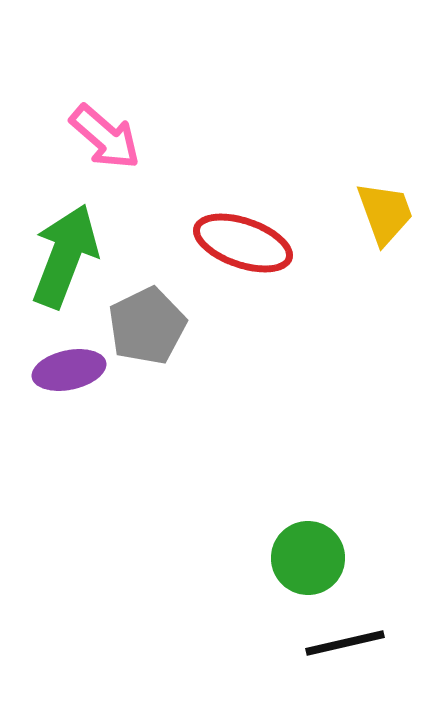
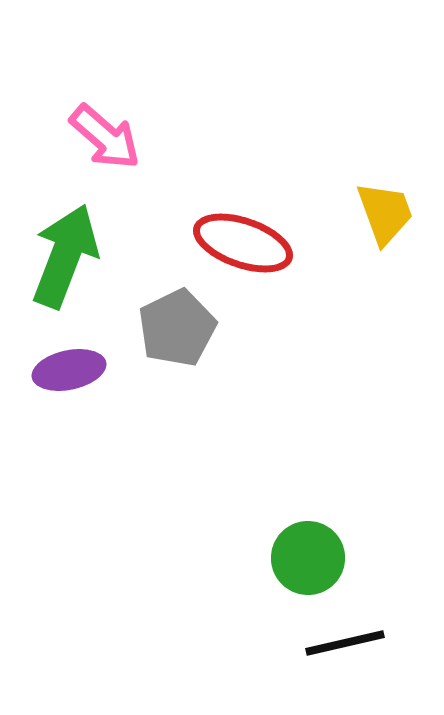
gray pentagon: moved 30 px right, 2 px down
